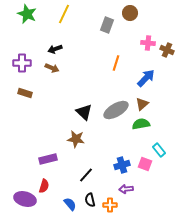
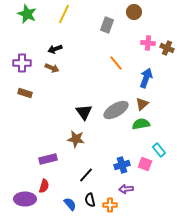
brown circle: moved 4 px right, 1 px up
brown cross: moved 2 px up
orange line: rotated 56 degrees counterclockwise
blue arrow: rotated 24 degrees counterclockwise
black triangle: rotated 12 degrees clockwise
purple ellipse: rotated 15 degrees counterclockwise
